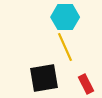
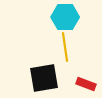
yellow line: rotated 16 degrees clockwise
red rectangle: rotated 42 degrees counterclockwise
